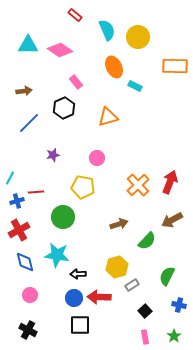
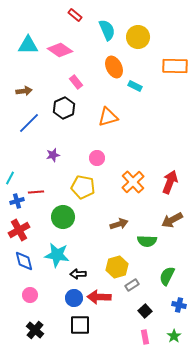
orange cross at (138, 185): moved 5 px left, 3 px up
green semicircle at (147, 241): rotated 48 degrees clockwise
blue diamond at (25, 262): moved 1 px left, 1 px up
black cross at (28, 330): moved 7 px right; rotated 12 degrees clockwise
